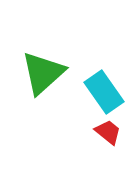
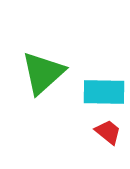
cyan rectangle: rotated 54 degrees counterclockwise
